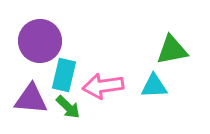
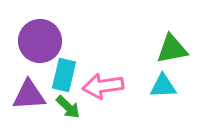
green triangle: moved 1 px up
cyan triangle: moved 9 px right
purple triangle: moved 2 px left, 4 px up; rotated 9 degrees counterclockwise
